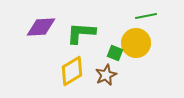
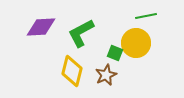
green L-shape: rotated 32 degrees counterclockwise
yellow diamond: rotated 44 degrees counterclockwise
